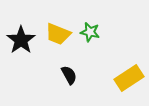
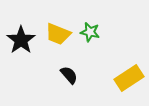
black semicircle: rotated 12 degrees counterclockwise
